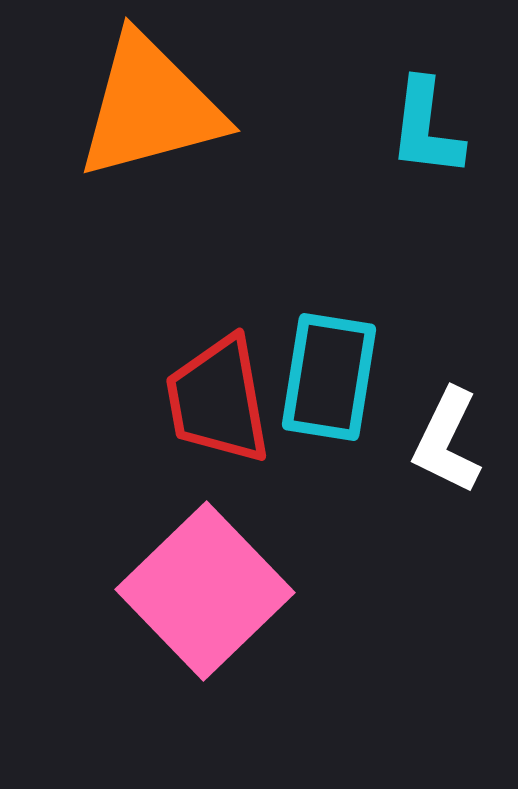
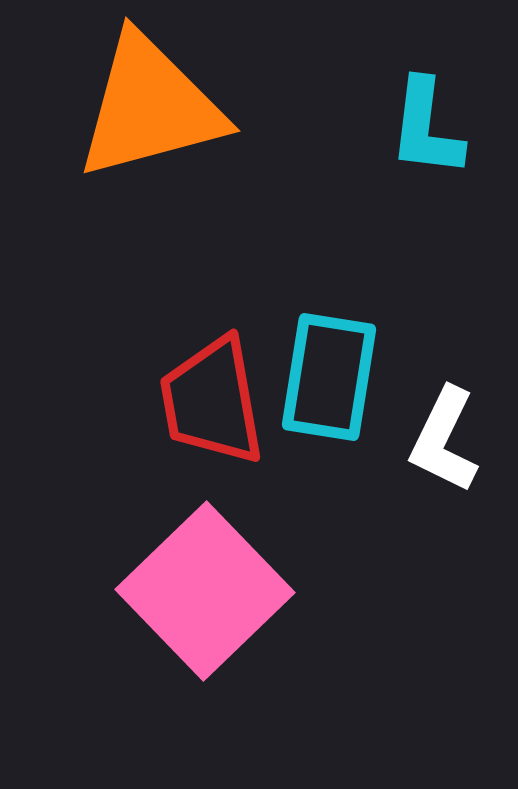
red trapezoid: moved 6 px left, 1 px down
white L-shape: moved 3 px left, 1 px up
